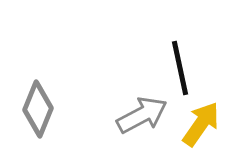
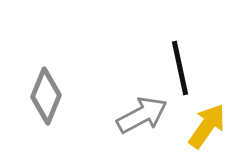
gray diamond: moved 8 px right, 13 px up
yellow arrow: moved 6 px right, 2 px down
